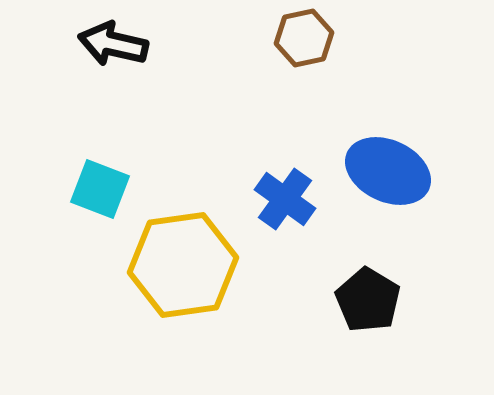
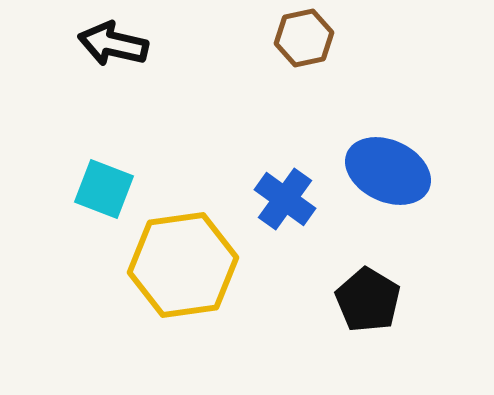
cyan square: moved 4 px right
